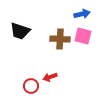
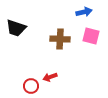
blue arrow: moved 2 px right, 2 px up
black trapezoid: moved 4 px left, 3 px up
pink square: moved 8 px right
